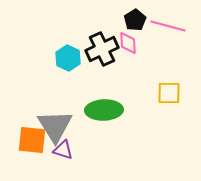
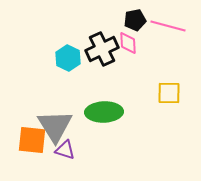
black pentagon: rotated 20 degrees clockwise
green ellipse: moved 2 px down
purple triangle: moved 2 px right
